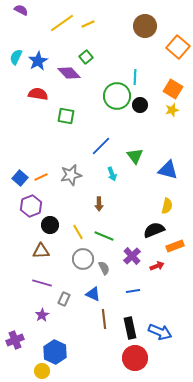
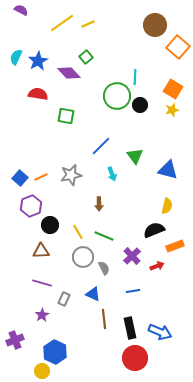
brown circle at (145, 26): moved 10 px right, 1 px up
gray circle at (83, 259): moved 2 px up
